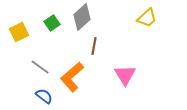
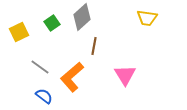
yellow trapezoid: rotated 50 degrees clockwise
